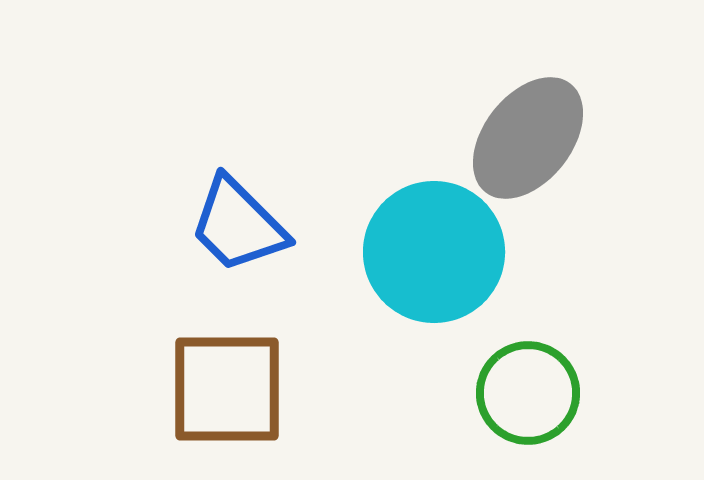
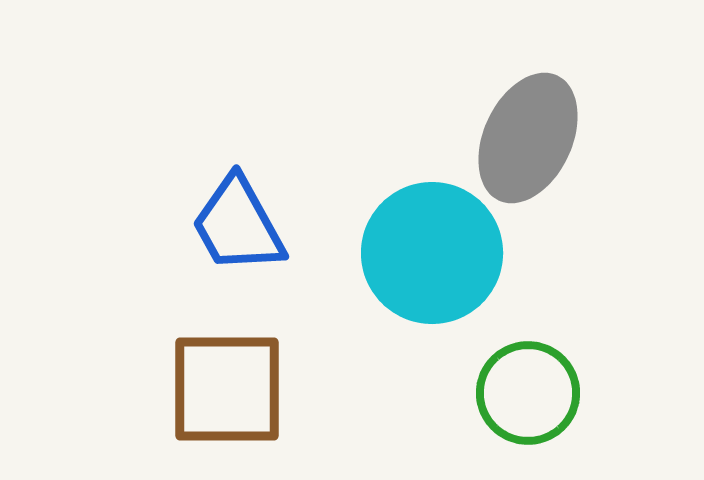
gray ellipse: rotated 13 degrees counterclockwise
blue trapezoid: rotated 16 degrees clockwise
cyan circle: moved 2 px left, 1 px down
